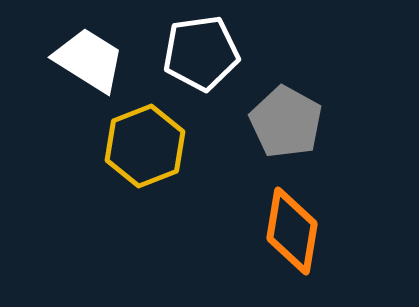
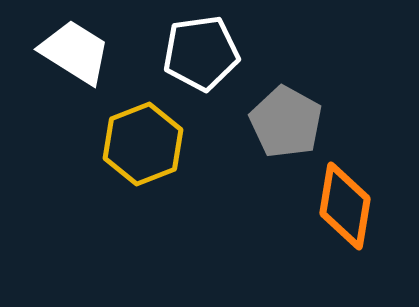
white trapezoid: moved 14 px left, 8 px up
yellow hexagon: moved 2 px left, 2 px up
orange diamond: moved 53 px right, 25 px up
